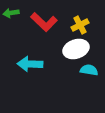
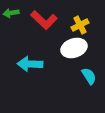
red L-shape: moved 2 px up
white ellipse: moved 2 px left, 1 px up
cyan semicircle: moved 6 px down; rotated 48 degrees clockwise
